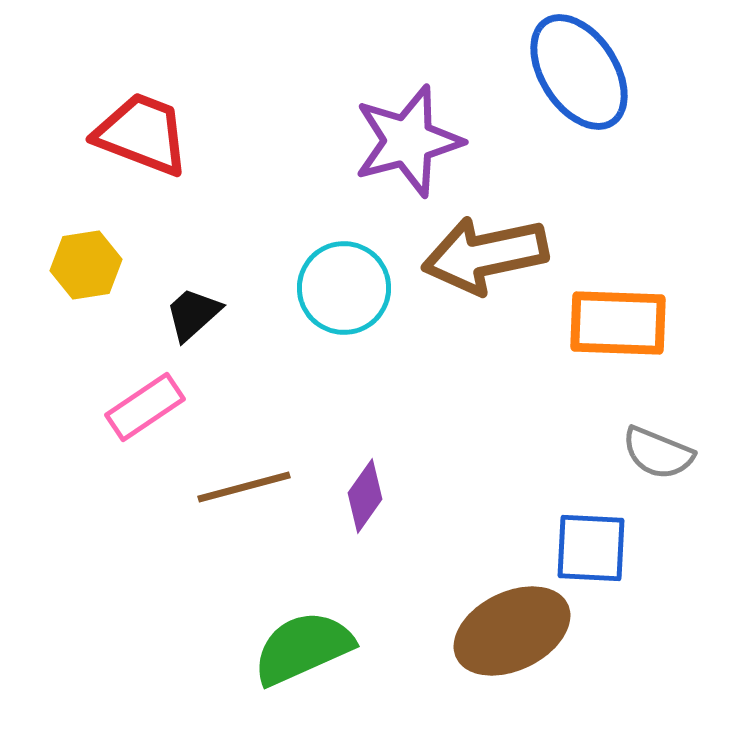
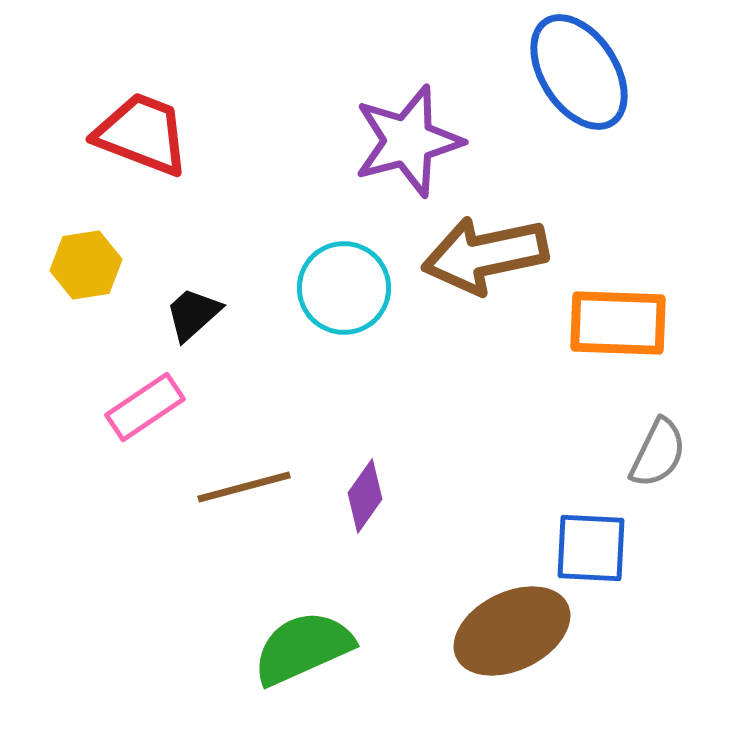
gray semicircle: rotated 86 degrees counterclockwise
